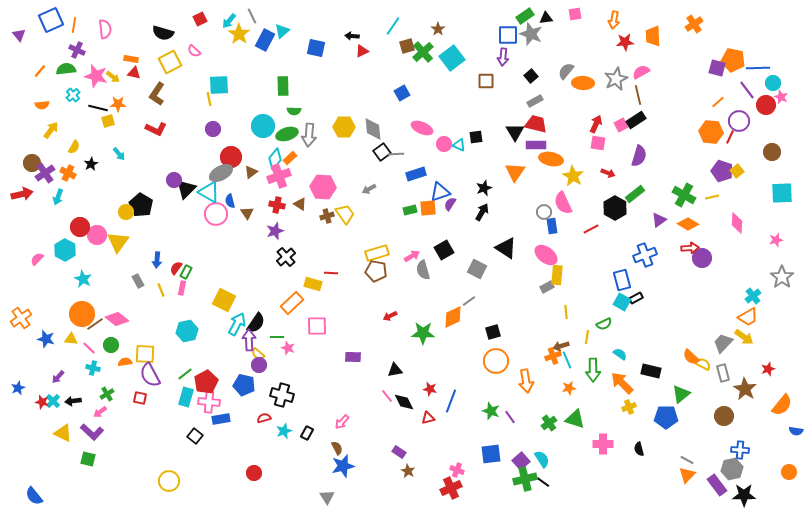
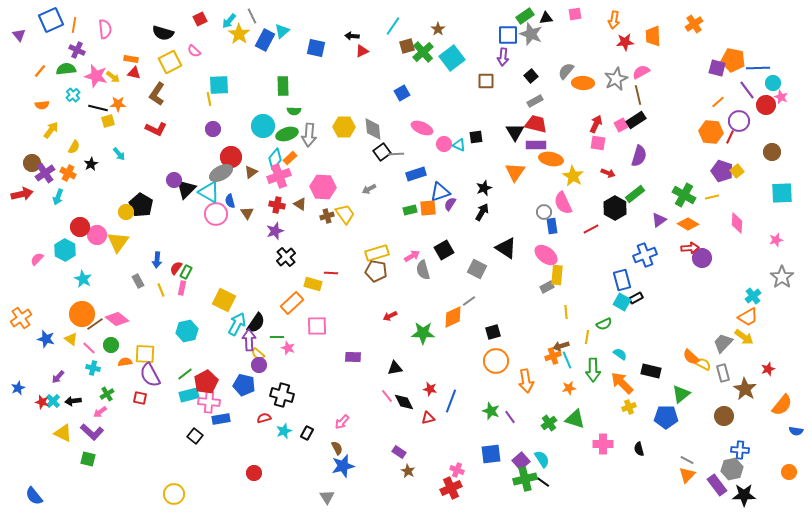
yellow triangle at (71, 339): rotated 32 degrees clockwise
black triangle at (395, 370): moved 2 px up
cyan rectangle at (186, 397): moved 3 px right, 2 px up; rotated 60 degrees clockwise
yellow circle at (169, 481): moved 5 px right, 13 px down
